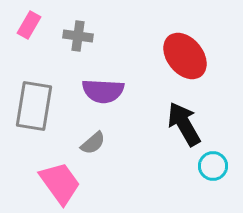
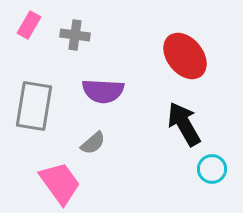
gray cross: moved 3 px left, 1 px up
cyan circle: moved 1 px left, 3 px down
